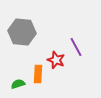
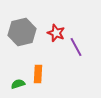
gray hexagon: rotated 20 degrees counterclockwise
red star: moved 27 px up
